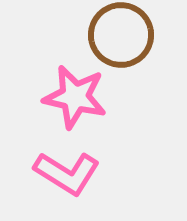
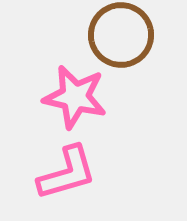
pink L-shape: rotated 48 degrees counterclockwise
